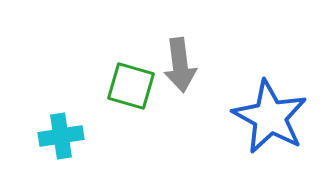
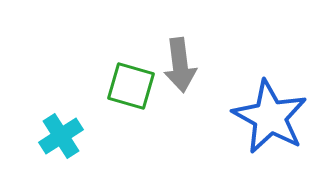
cyan cross: rotated 24 degrees counterclockwise
